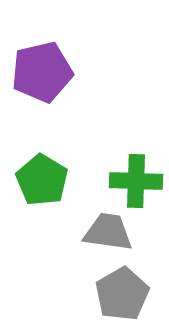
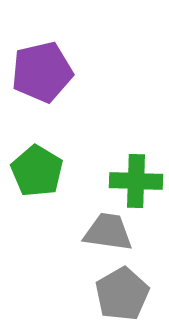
green pentagon: moved 5 px left, 9 px up
